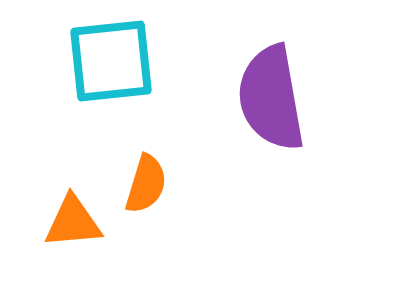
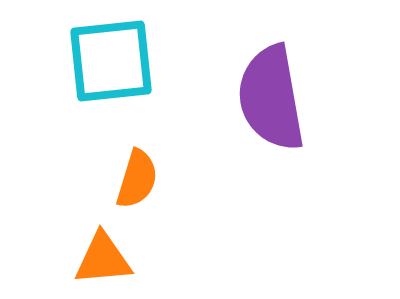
orange semicircle: moved 9 px left, 5 px up
orange triangle: moved 30 px right, 37 px down
